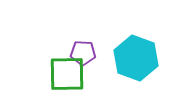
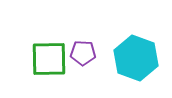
green square: moved 18 px left, 15 px up
